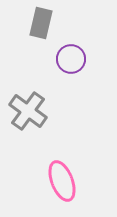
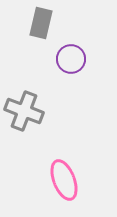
gray cross: moved 4 px left; rotated 15 degrees counterclockwise
pink ellipse: moved 2 px right, 1 px up
